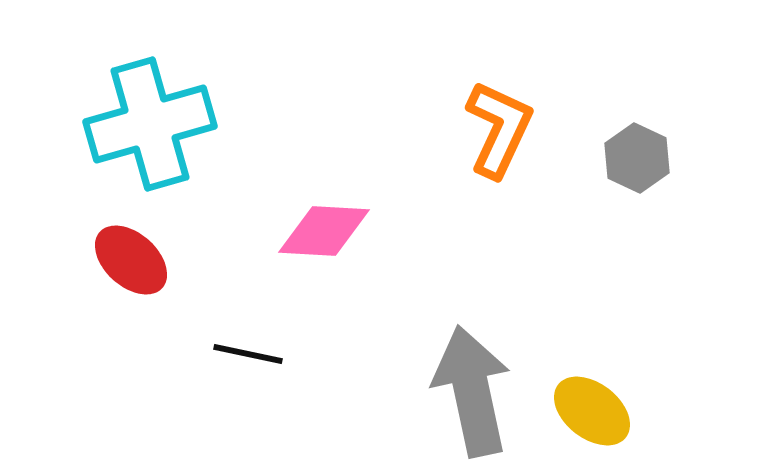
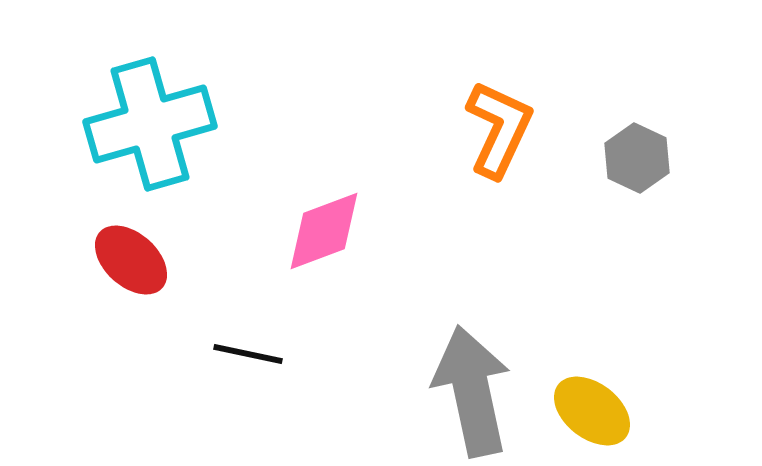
pink diamond: rotated 24 degrees counterclockwise
